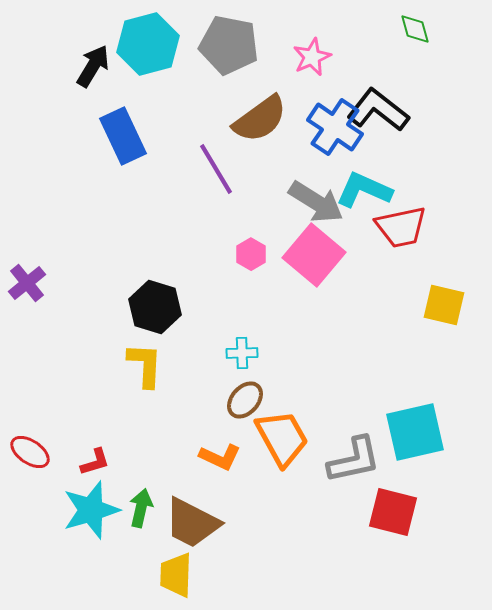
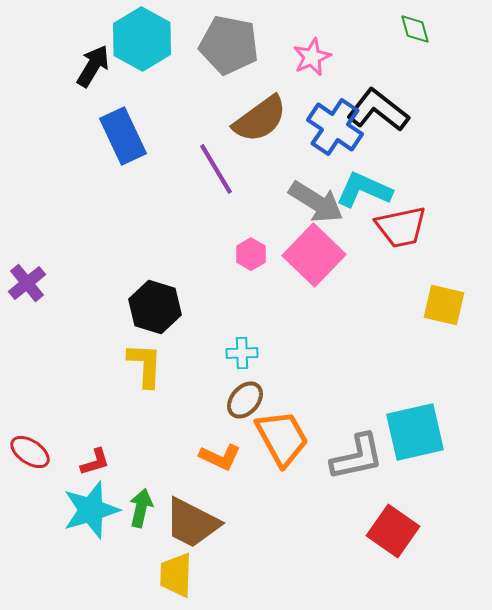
cyan hexagon: moved 6 px left, 5 px up; rotated 16 degrees counterclockwise
pink square: rotated 4 degrees clockwise
gray L-shape: moved 3 px right, 3 px up
red square: moved 19 px down; rotated 21 degrees clockwise
